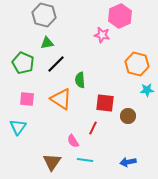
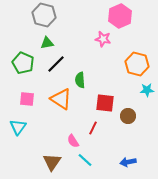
pink star: moved 1 px right, 4 px down
cyan line: rotated 35 degrees clockwise
